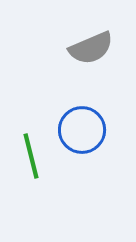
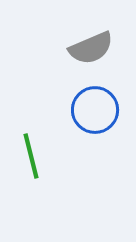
blue circle: moved 13 px right, 20 px up
